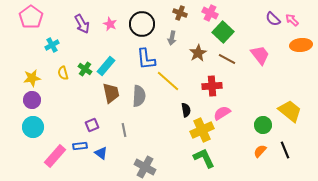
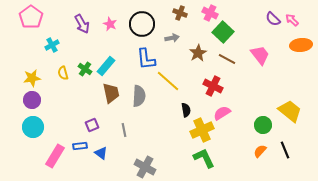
gray arrow: rotated 112 degrees counterclockwise
red cross: moved 1 px right; rotated 30 degrees clockwise
pink rectangle: rotated 10 degrees counterclockwise
